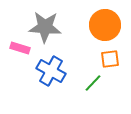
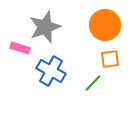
gray star: rotated 24 degrees counterclockwise
